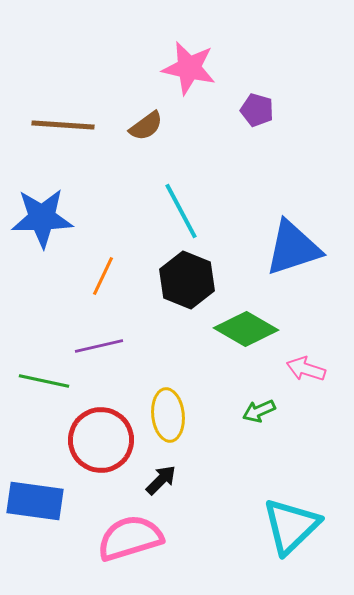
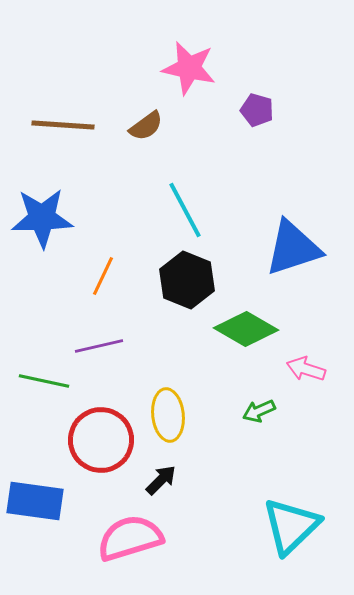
cyan line: moved 4 px right, 1 px up
